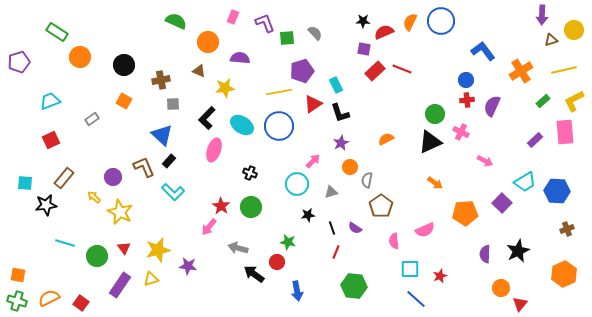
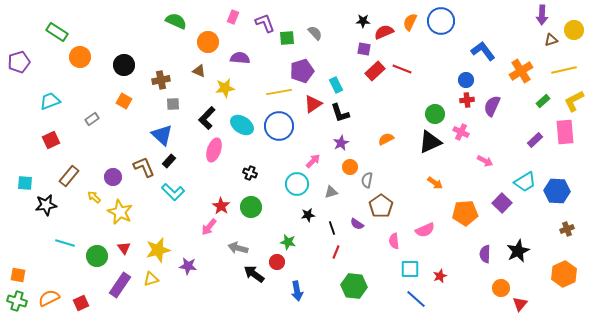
brown rectangle at (64, 178): moved 5 px right, 2 px up
purple semicircle at (355, 228): moved 2 px right, 4 px up
red square at (81, 303): rotated 28 degrees clockwise
